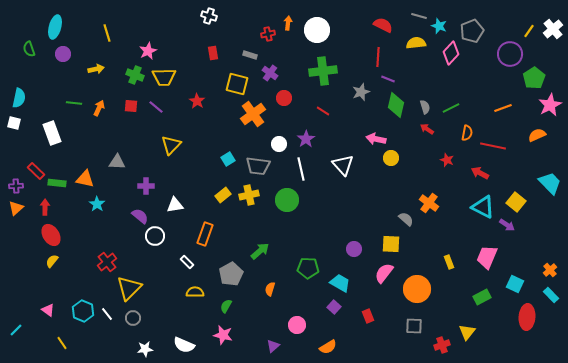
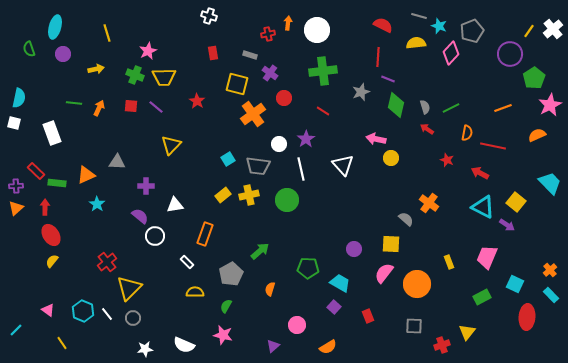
orange triangle at (85, 179): moved 1 px right, 4 px up; rotated 36 degrees counterclockwise
orange circle at (417, 289): moved 5 px up
